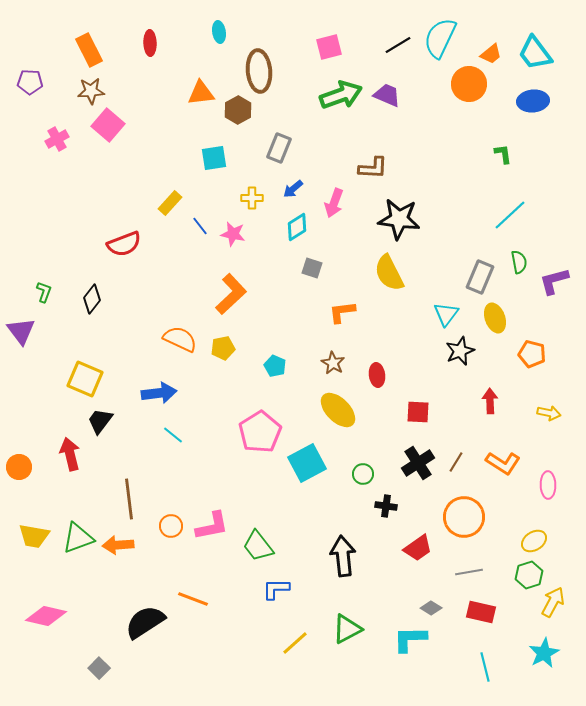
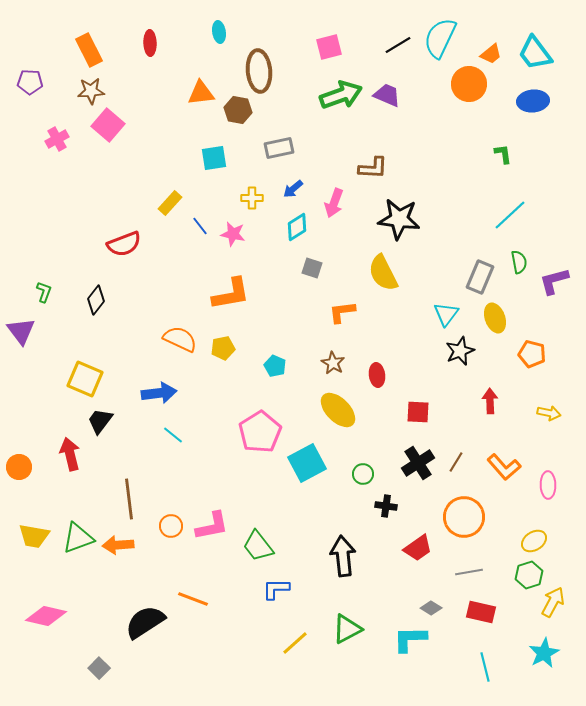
brown hexagon at (238, 110): rotated 20 degrees counterclockwise
gray rectangle at (279, 148): rotated 56 degrees clockwise
yellow semicircle at (389, 273): moved 6 px left
orange L-shape at (231, 294): rotated 33 degrees clockwise
black diamond at (92, 299): moved 4 px right, 1 px down
orange L-shape at (503, 463): moved 1 px right, 4 px down; rotated 16 degrees clockwise
